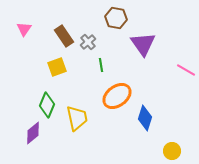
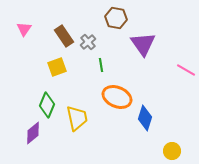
orange ellipse: moved 1 px down; rotated 60 degrees clockwise
